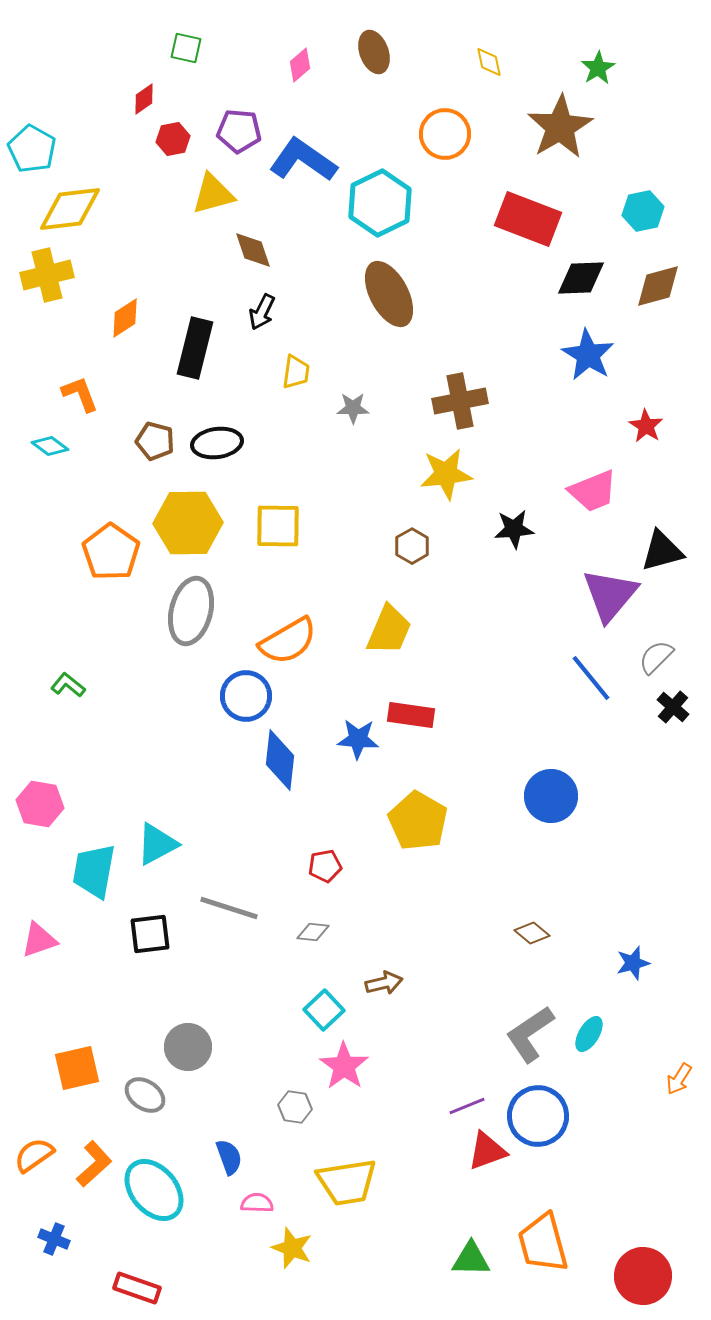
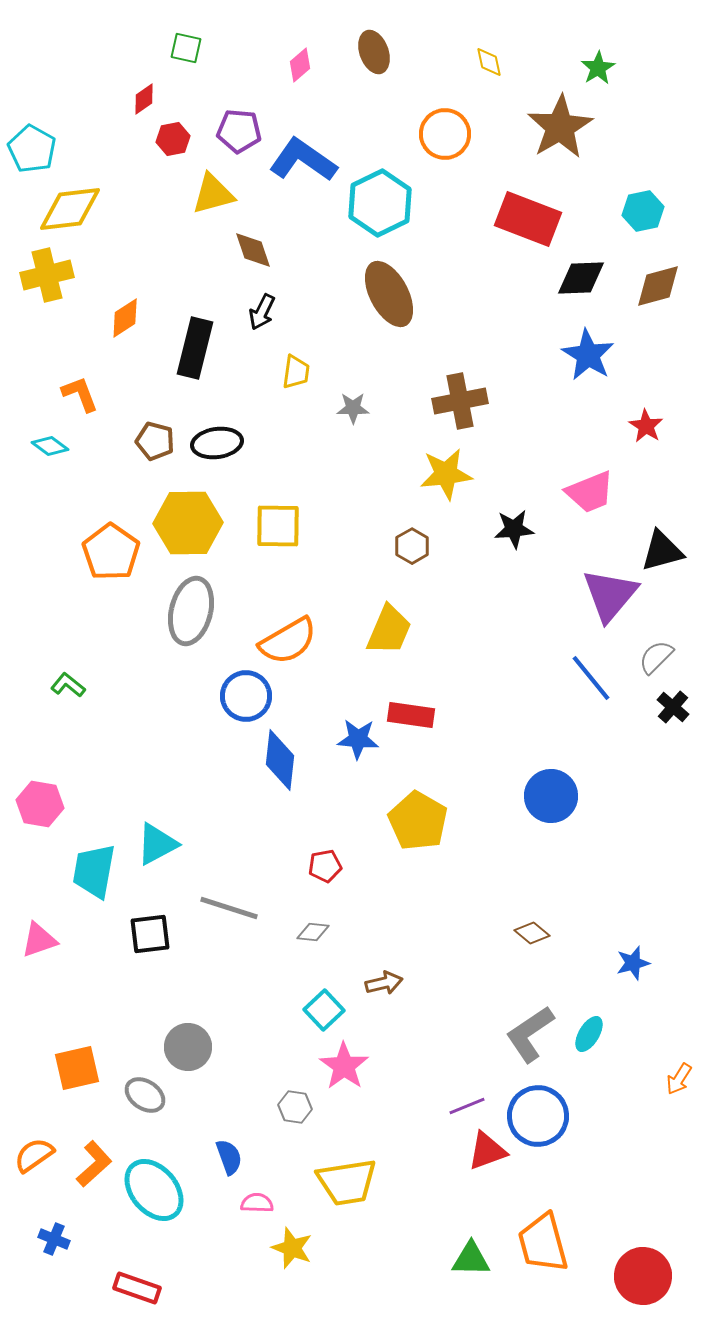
pink trapezoid at (593, 491): moved 3 px left, 1 px down
